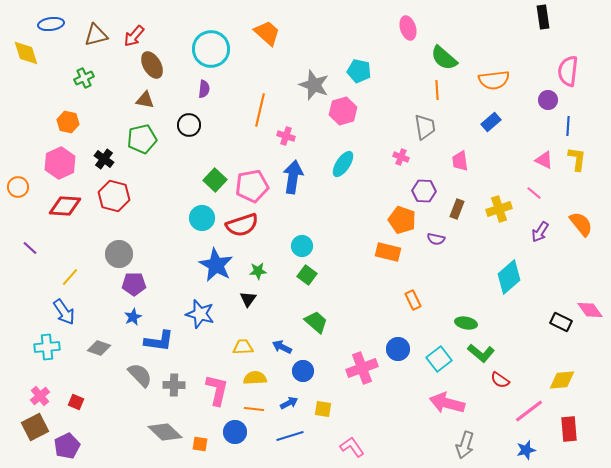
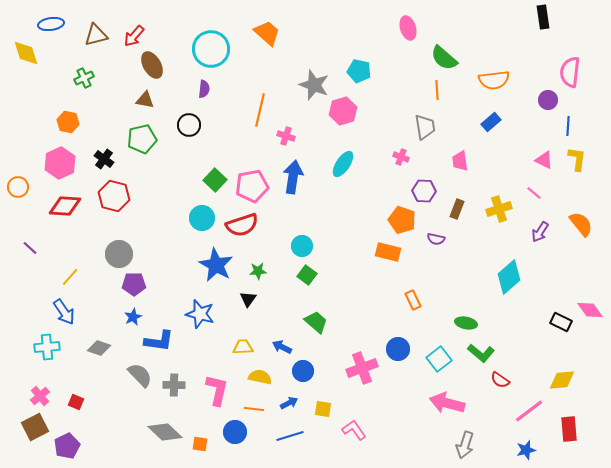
pink semicircle at (568, 71): moved 2 px right, 1 px down
yellow semicircle at (255, 378): moved 5 px right, 1 px up; rotated 15 degrees clockwise
pink L-shape at (352, 447): moved 2 px right, 17 px up
